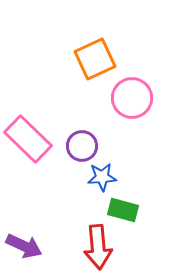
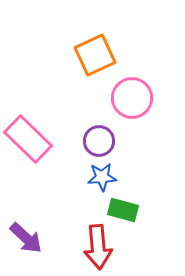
orange square: moved 4 px up
purple circle: moved 17 px right, 5 px up
purple arrow: moved 2 px right, 8 px up; rotated 18 degrees clockwise
